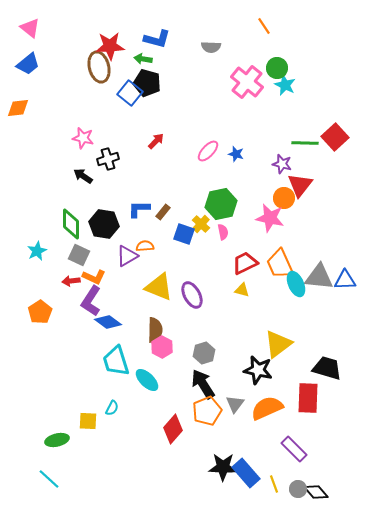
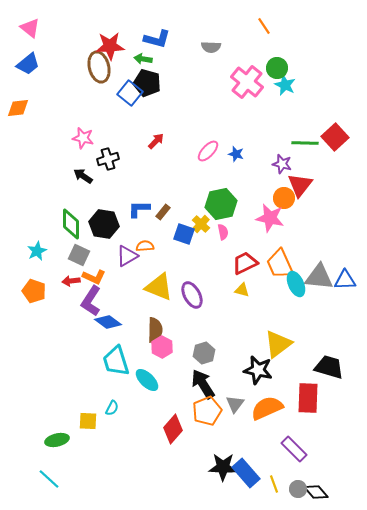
orange pentagon at (40, 312): moved 6 px left, 21 px up; rotated 20 degrees counterclockwise
black trapezoid at (327, 368): moved 2 px right, 1 px up
